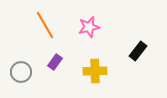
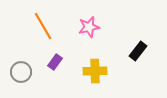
orange line: moved 2 px left, 1 px down
